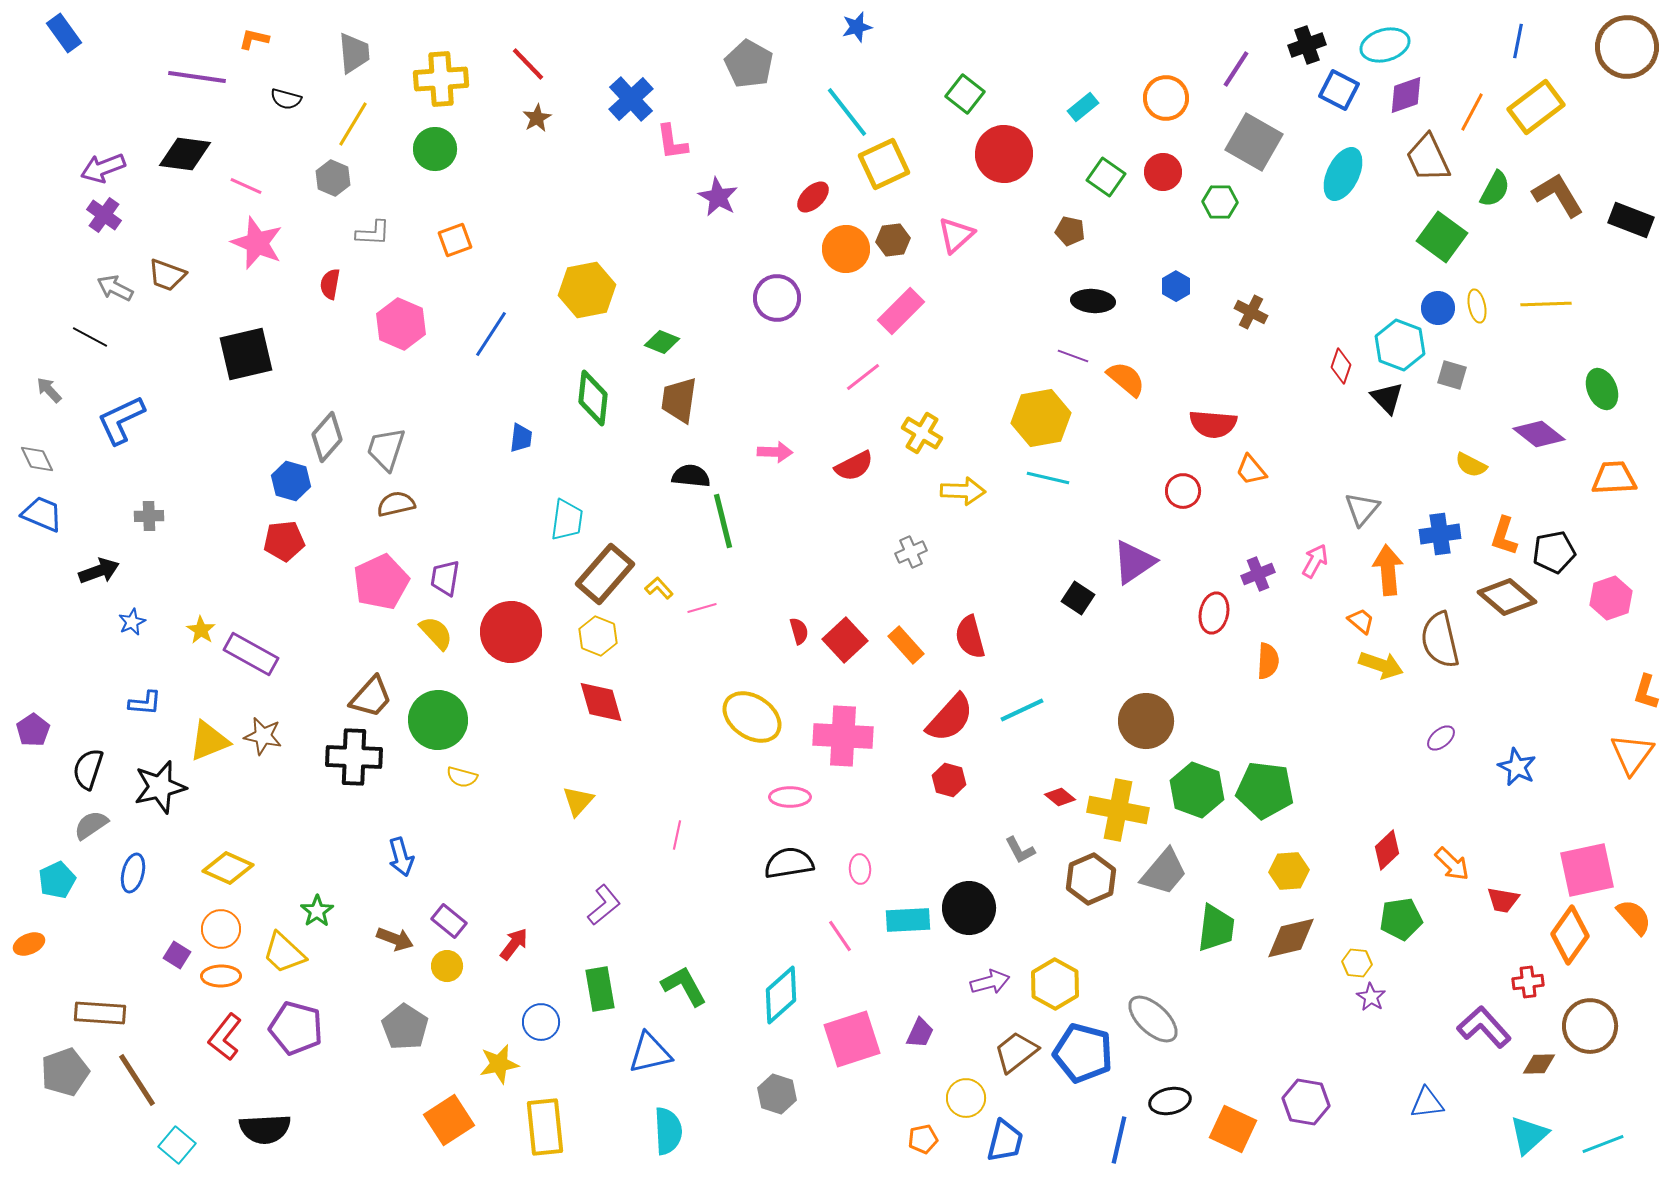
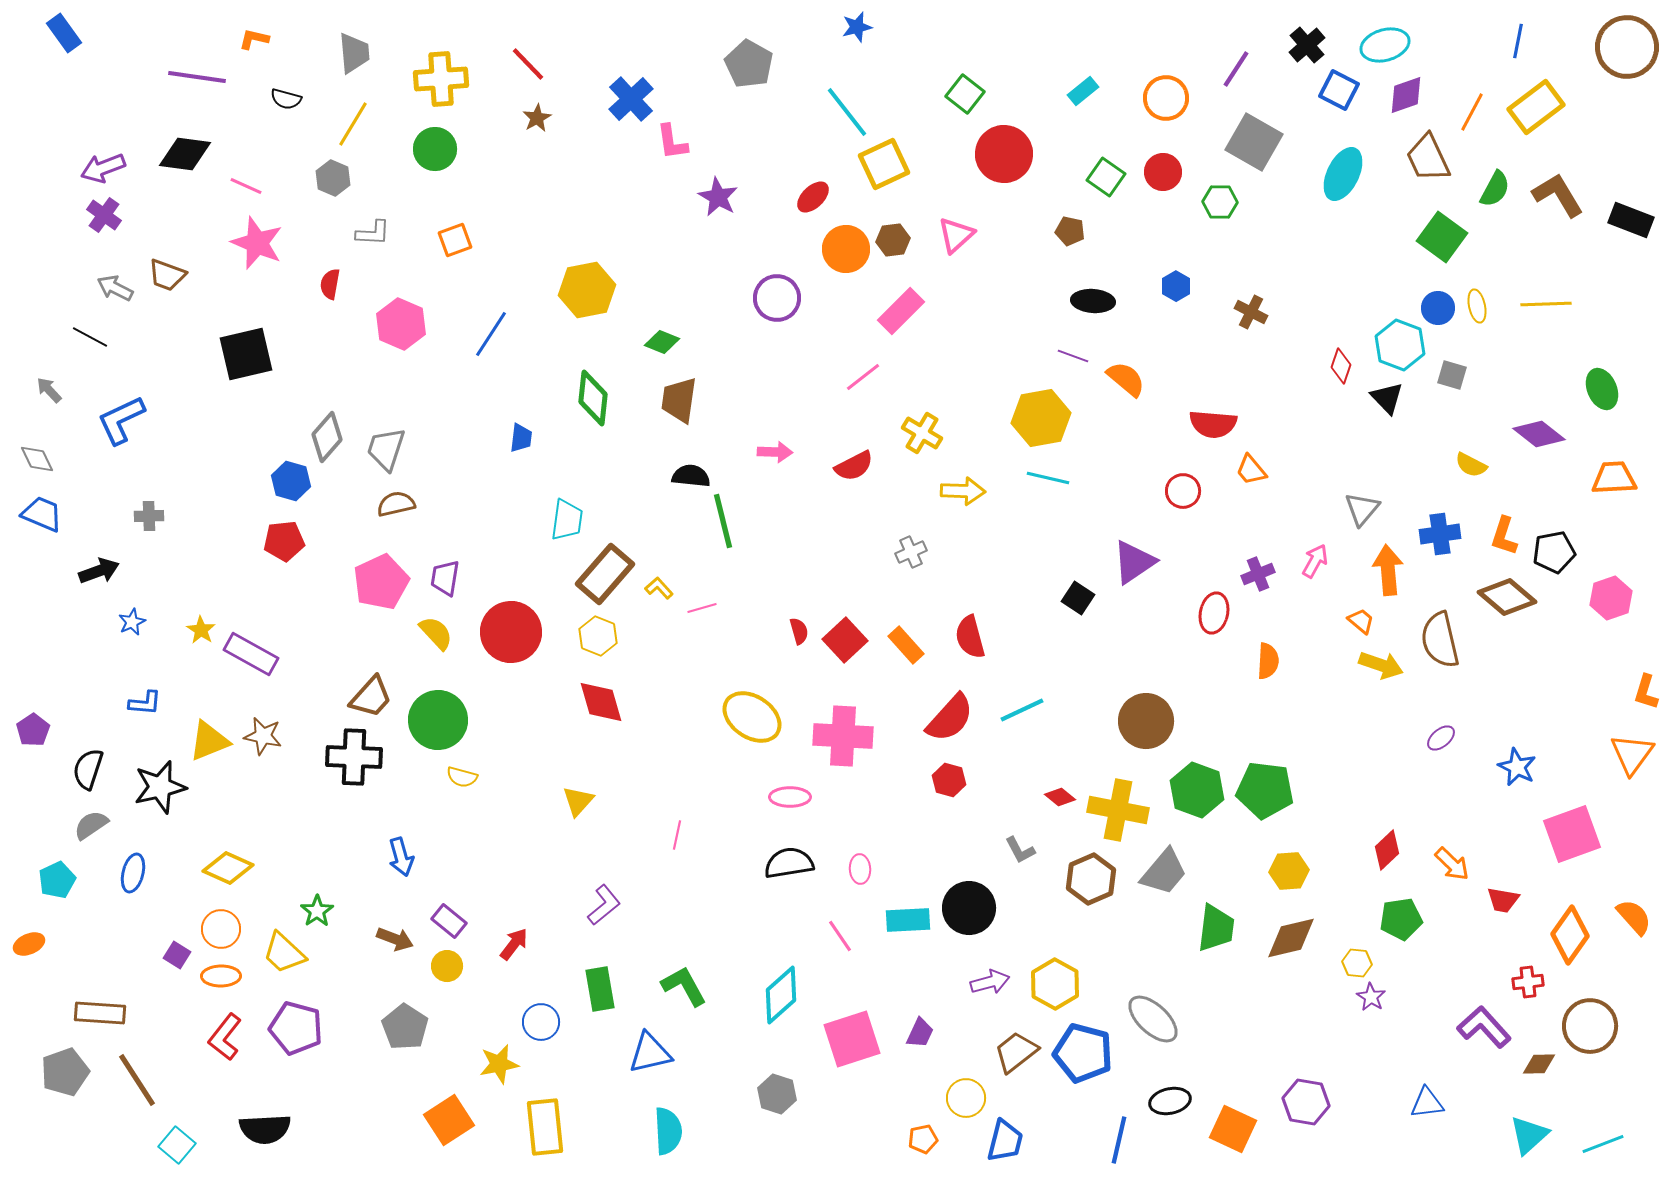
black cross at (1307, 45): rotated 21 degrees counterclockwise
cyan rectangle at (1083, 107): moved 16 px up
pink square at (1587, 870): moved 15 px left, 36 px up; rotated 8 degrees counterclockwise
